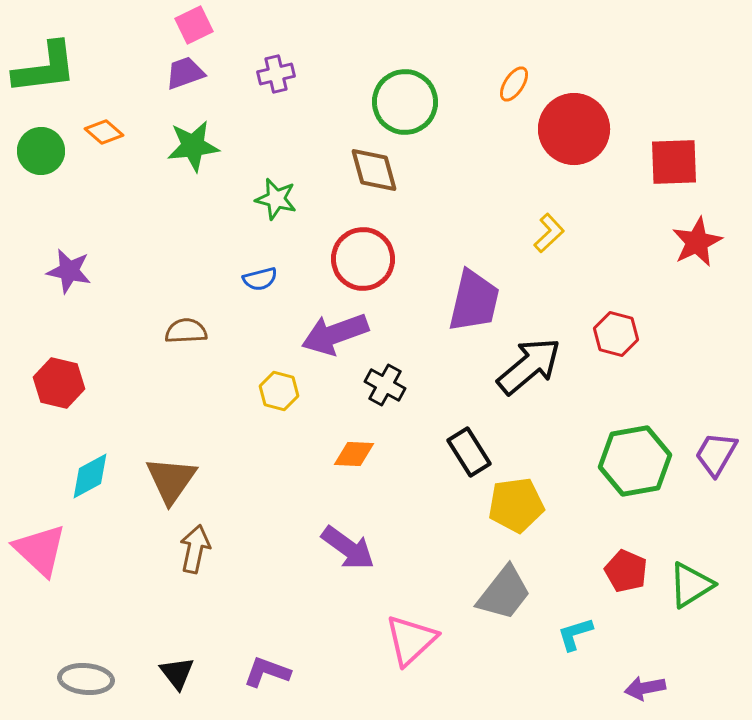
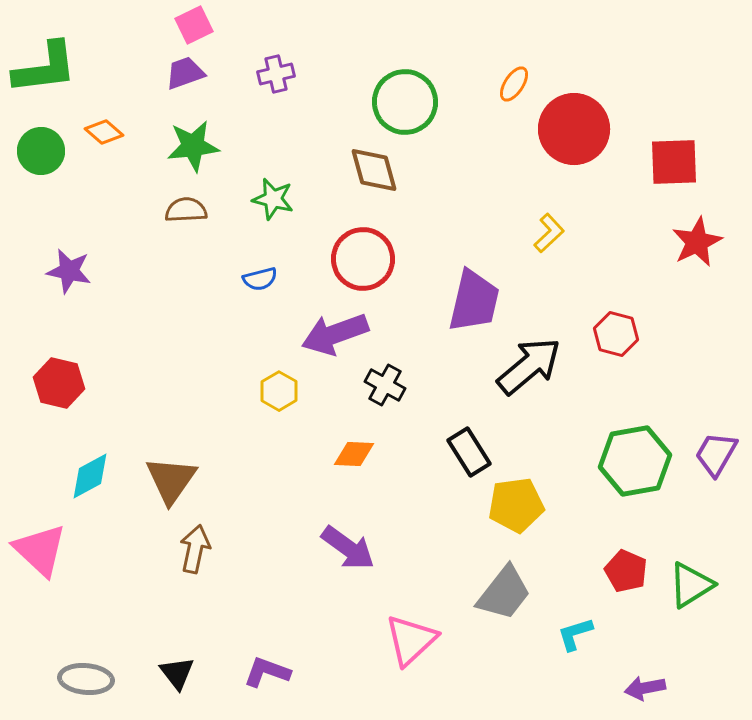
green star at (276, 199): moved 3 px left
brown semicircle at (186, 331): moved 121 px up
yellow hexagon at (279, 391): rotated 15 degrees clockwise
